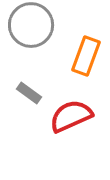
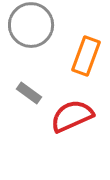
red semicircle: moved 1 px right
